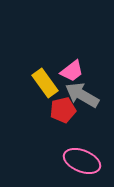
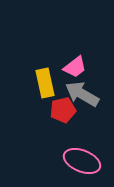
pink trapezoid: moved 3 px right, 4 px up
yellow rectangle: rotated 24 degrees clockwise
gray arrow: moved 1 px up
